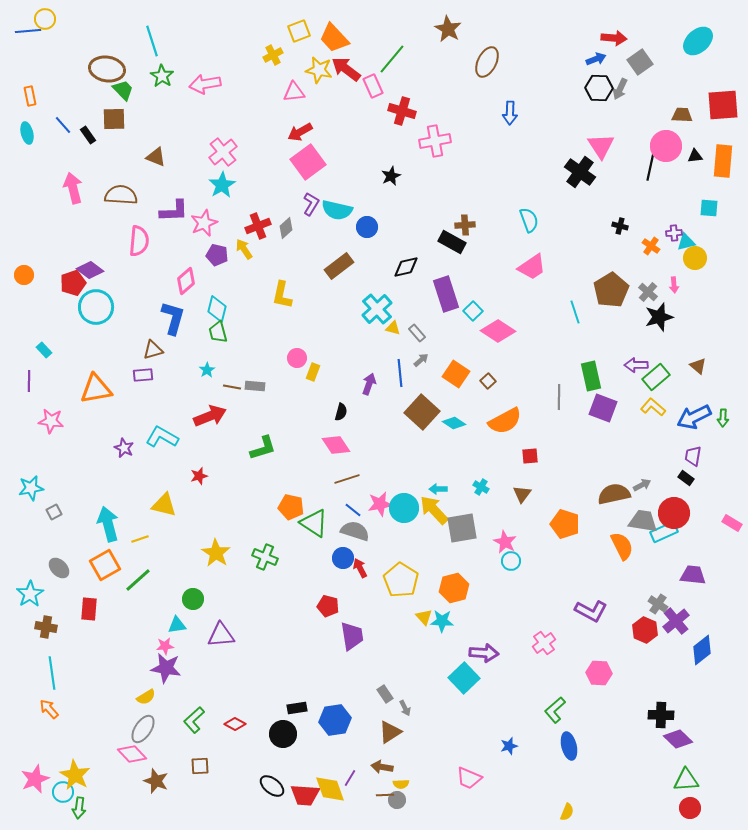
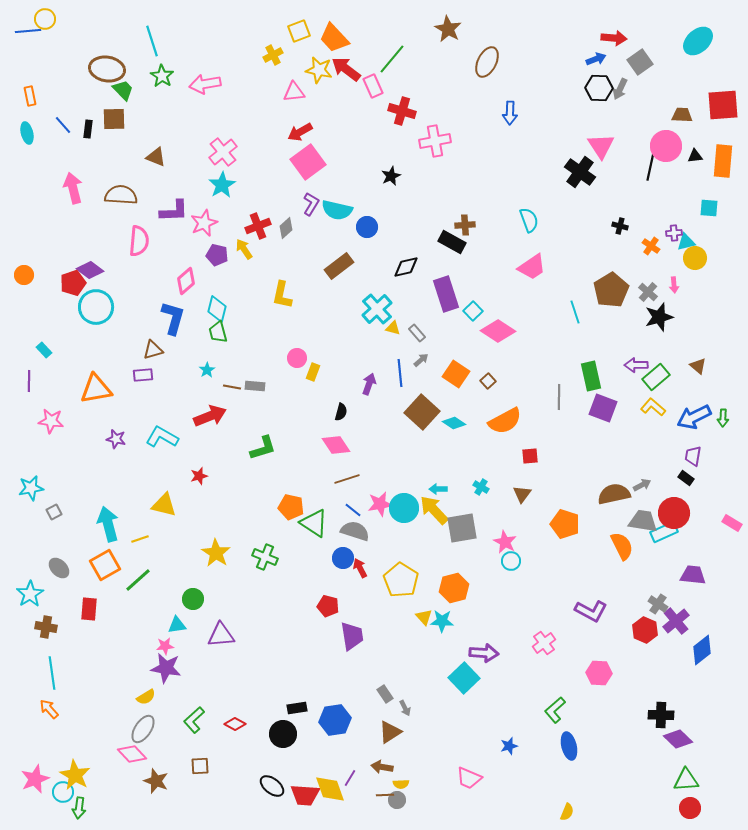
black rectangle at (88, 135): moved 6 px up; rotated 42 degrees clockwise
purple star at (124, 448): moved 8 px left, 9 px up; rotated 12 degrees counterclockwise
